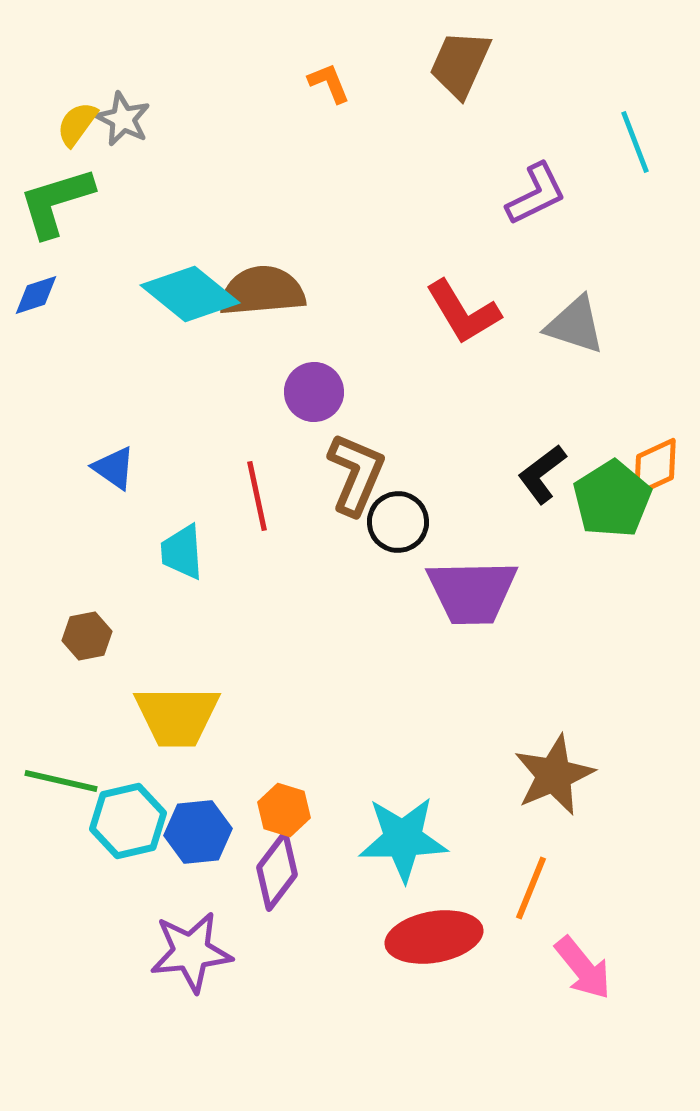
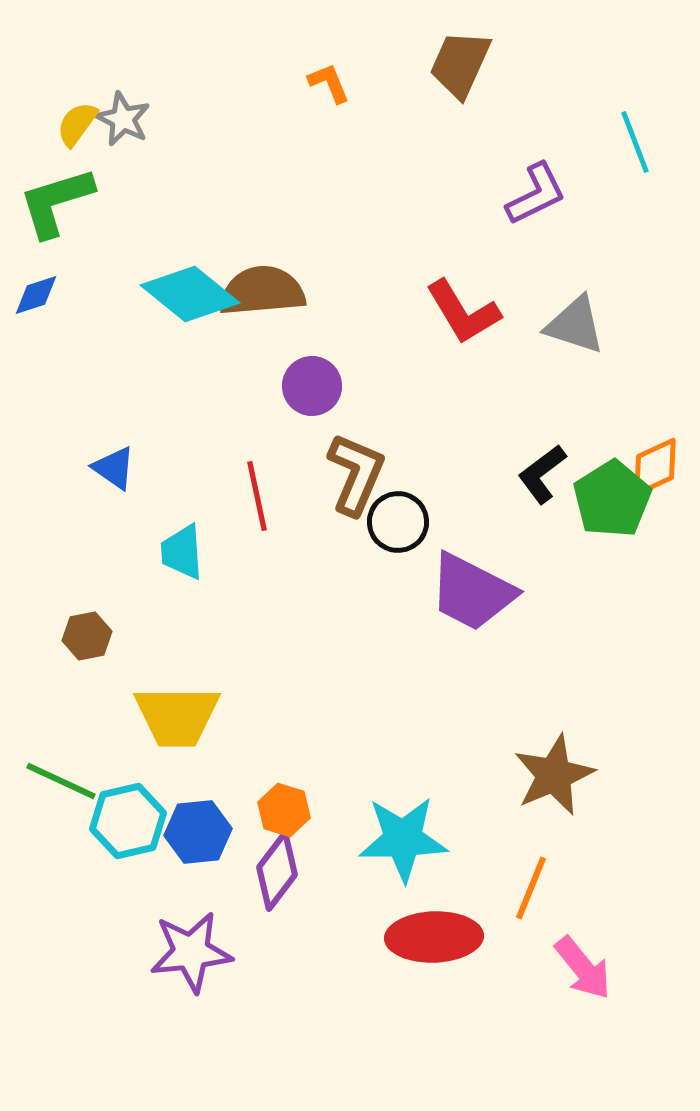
purple circle: moved 2 px left, 6 px up
purple trapezoid: rotated 28 degrees clockwise
green line: rotated 12 degrees clockwise
red ellipse: rotated 8 degrees clockwise
